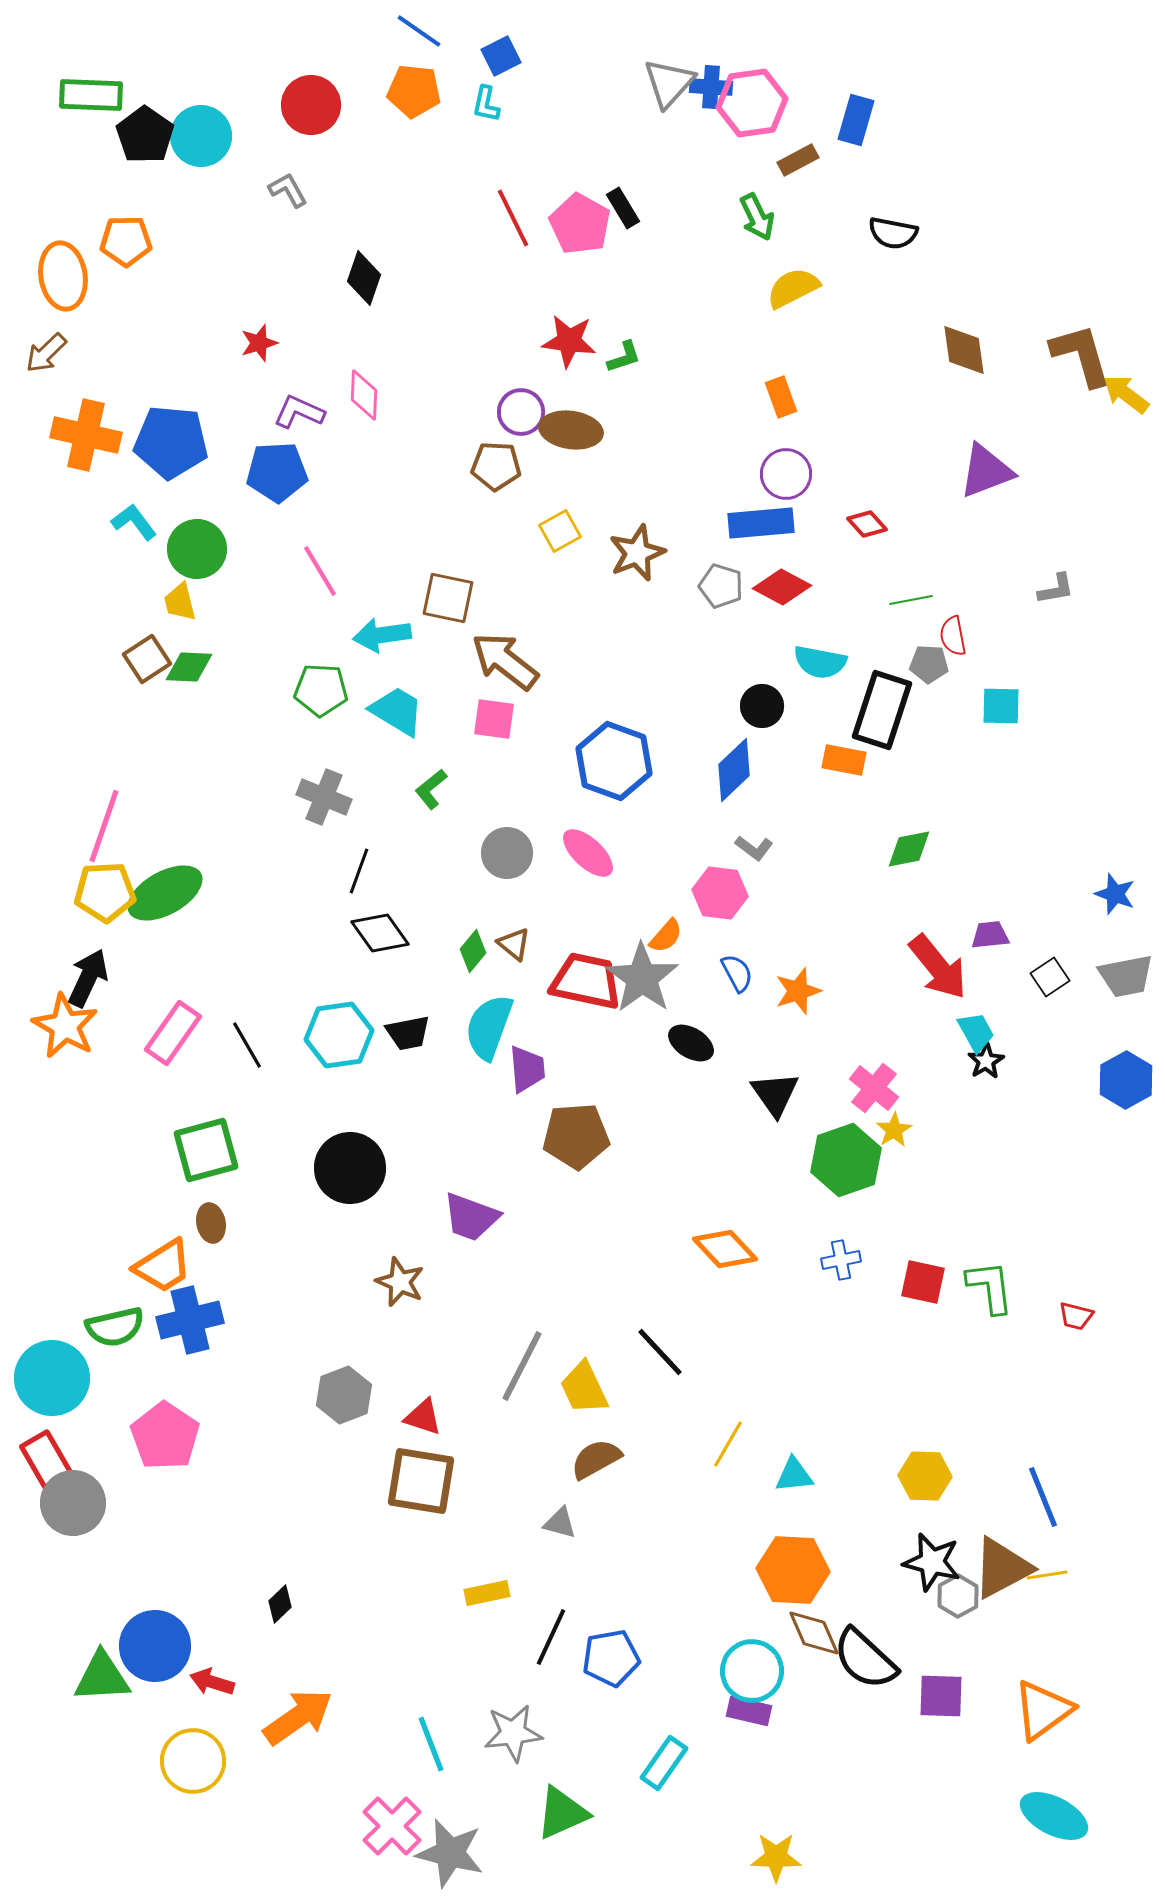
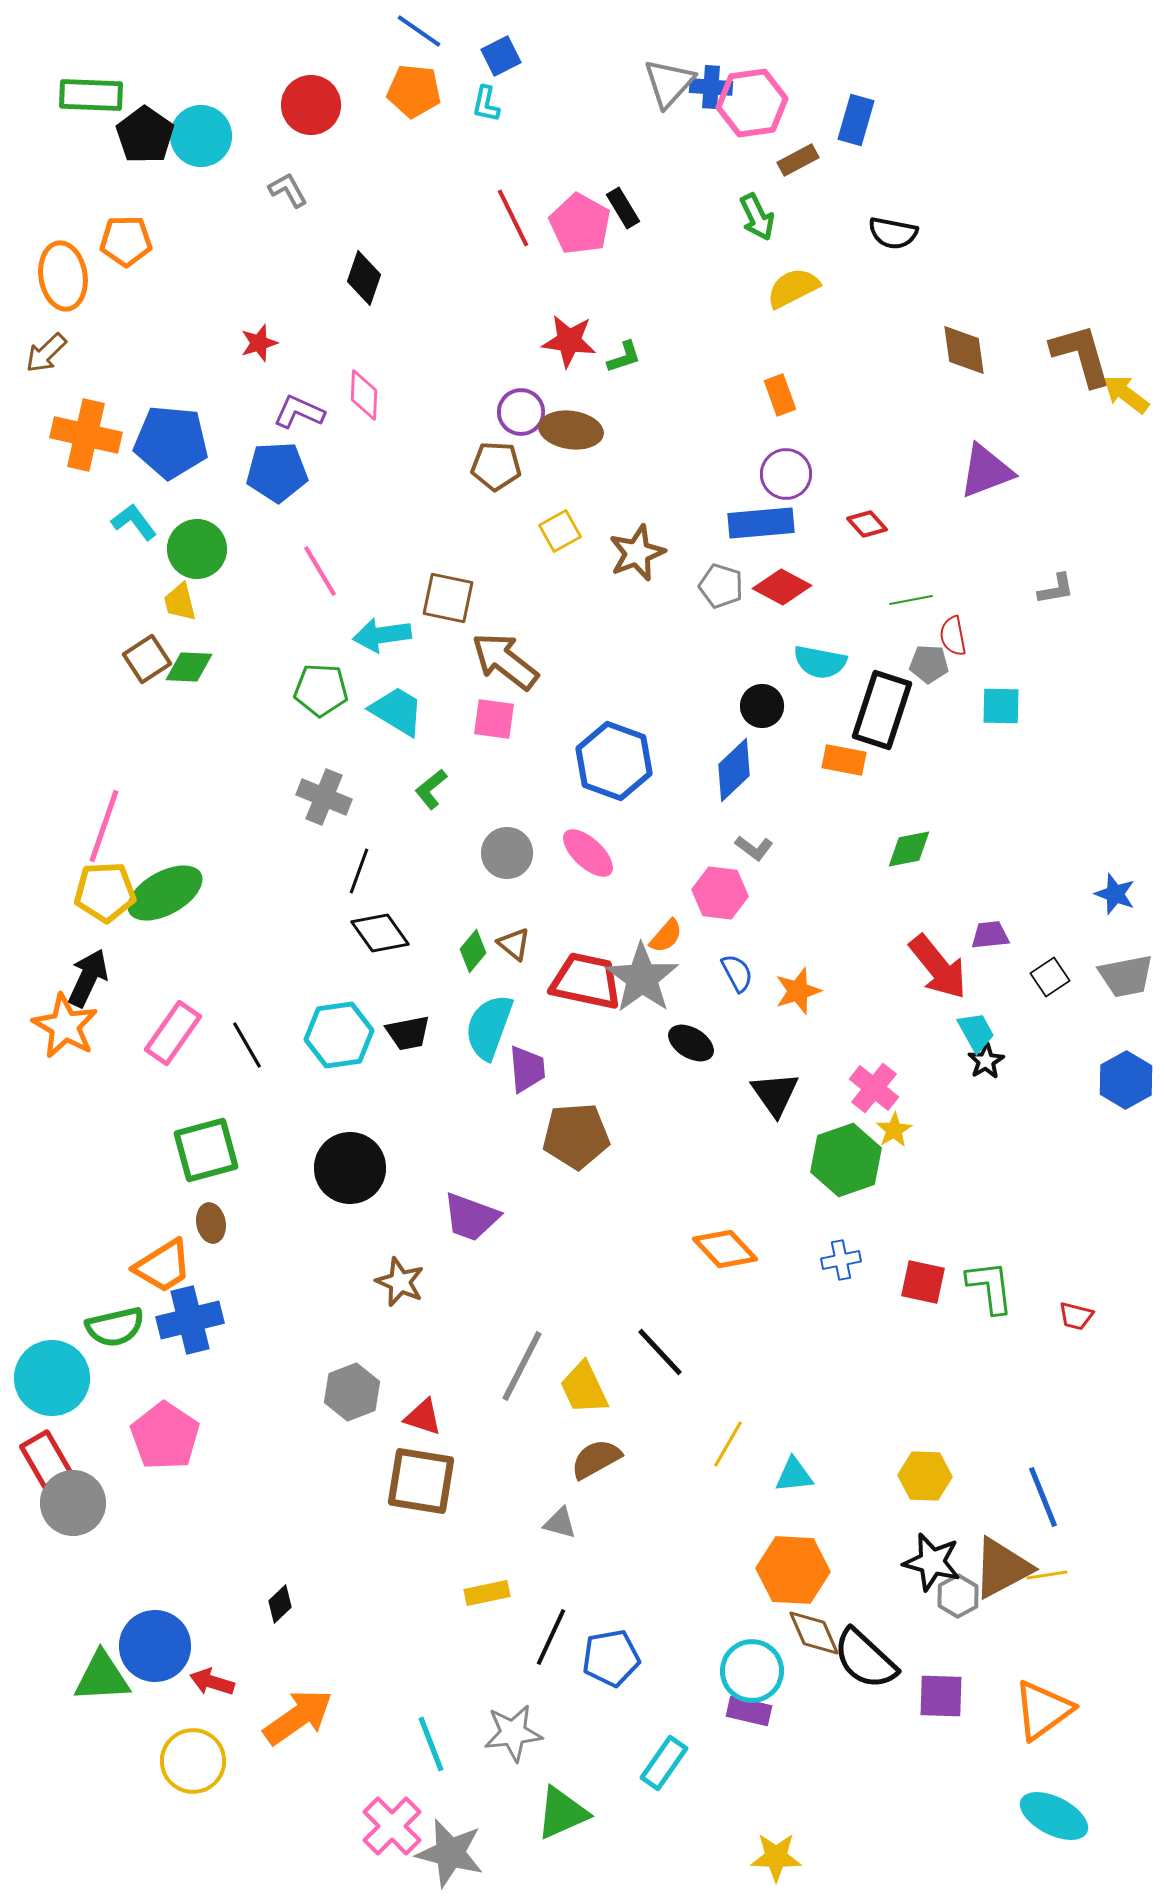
orange rectangle at (781, 397): moved 1 px left, 2 px up
gray hexagon at (344, 1395): moved 8 px right, 3 px up
